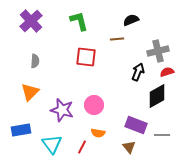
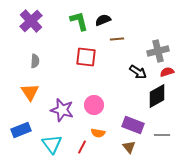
black semicircle: moved 28 px left
black arrow: rotated 102 degrees clockwise
orange triangle: rotated 18 degrees counterclockwise
purple rectangle: moved 3 px left
blue rectangle: rotated 12 degrees counterclockwise
